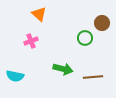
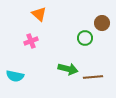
green arrow: moved 5 px right
